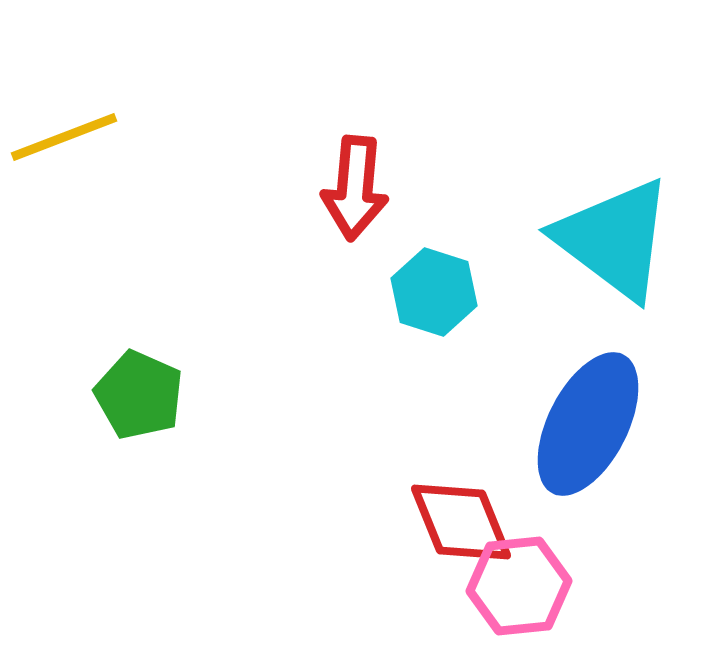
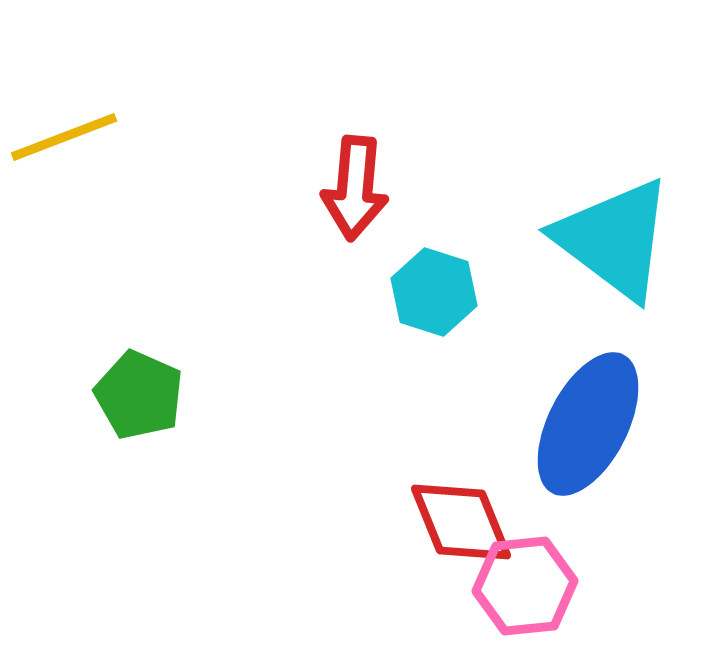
pink hexagon: moved 6 px right
